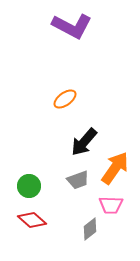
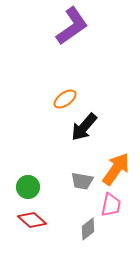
purple L-shape: rotated 63 degrees counterclockwise
black arrow: moved 15 px up
orange arrow: moved 1 px right, 1 px down
gray trapezoid: moved 4 px right, 1 px down; rotated 30 degrees clockwise
green circle: moved 1 px left, 1 px down
pink trapezoid: rotated 80 degrees counterclockwise
gray diamond: moved 2 px left
